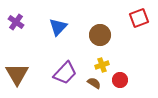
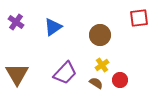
red square: rotated 12 degrees clockwise
blue triangle: moved 5 px left; rotated 12 degrees clockwise
yellow cross: rotated 16 degrees counterclockwise
brown semicircle: moved 2 px right
